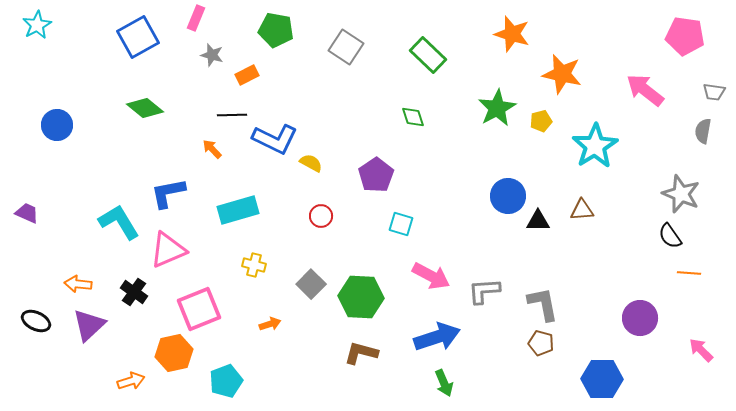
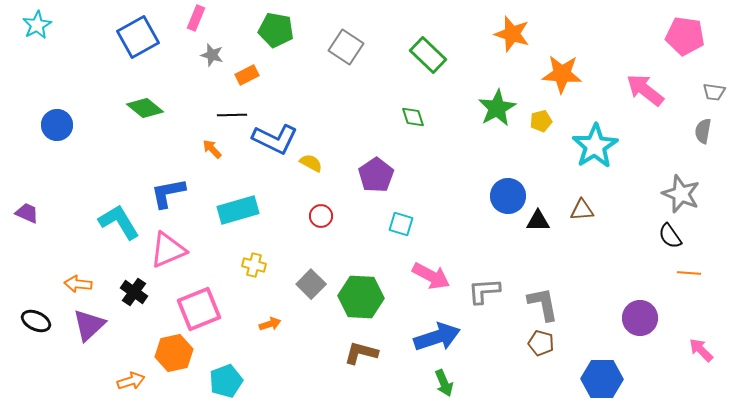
orange star at (562, 74): rotated 9 degrees counterclockwise
